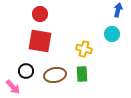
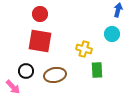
green rectangle: moved 15 px right, 4 px up
